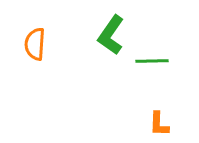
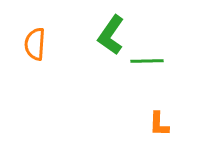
green line: moved 5 px left
